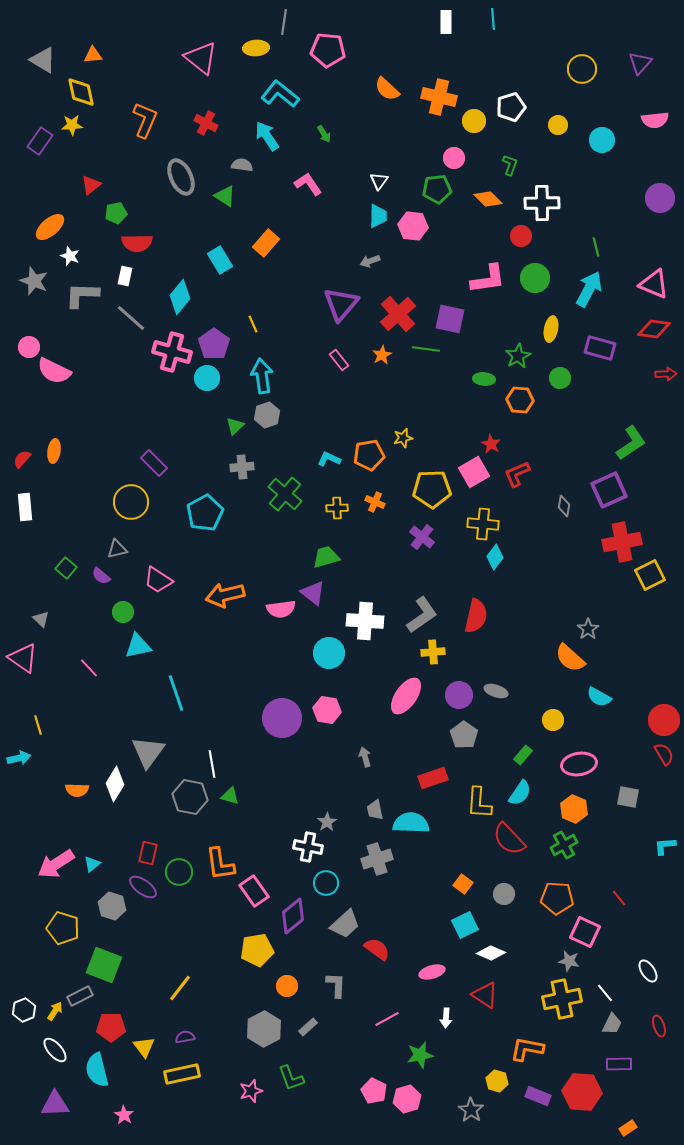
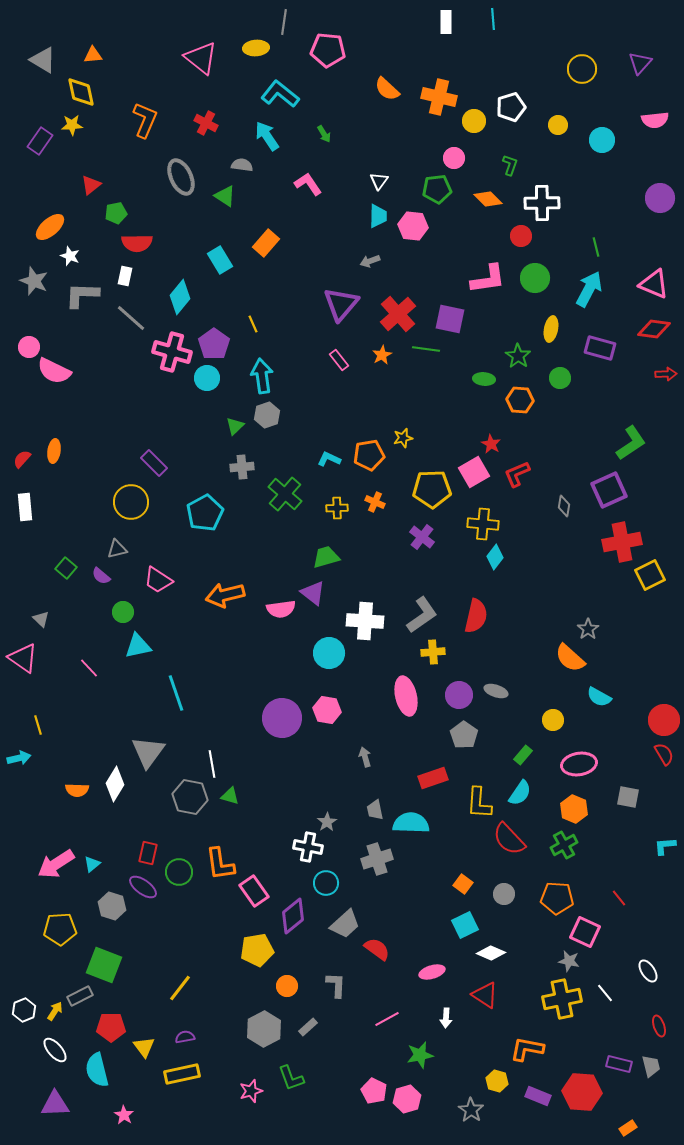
green star at (518, 356): rotated 10 degrees counterclockwise
pink ellipse at (406, 696): rotated 48 degrees counterclockwise
yellow pentagon at (63, 928): moved 3 px left, 1 px down; rotated 20 degrees counterclockwise
gray trapezoid at (612, 1024): moved 39 px right, 42 px down; rotated 40 degrees counterclockwise
purple rectangle at (619, 1064): rotated 15 degrees clockwise
